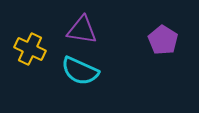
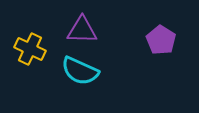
purple triangle: rotated 8 degrees counterclockwise
purple pentagon: moved 2 px left
